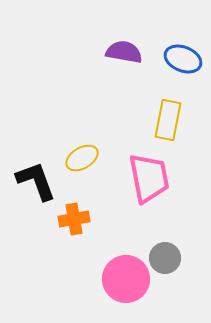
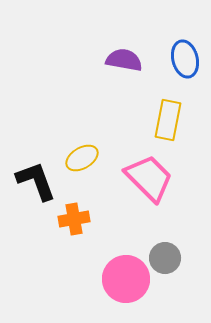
purple semicircle: moved 8 px down
blue ellipse: moved 2 px right; rotated 54 degrees clockwise
pink trapezoid: rotated 34 degrees counterclockwise
